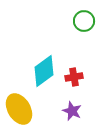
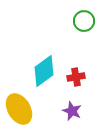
red cross: moved 2 px right
